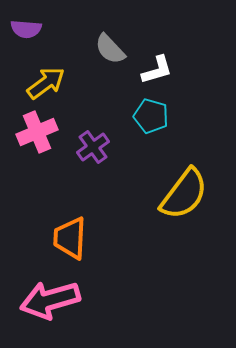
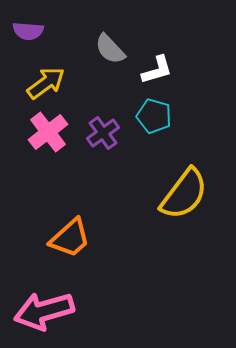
purple semicircle: moved 2 px right, 2 px down
cyan pentagon: moved 3 px right
pink cross: moved 11 px right; rotated 15 degrees counterclockwise
purple cross: moved 10 px right, 14 px up
orange trapezoid: rotated 135 degrees counterclockwise
pink arrow: moved 6 px left, 11 px down
